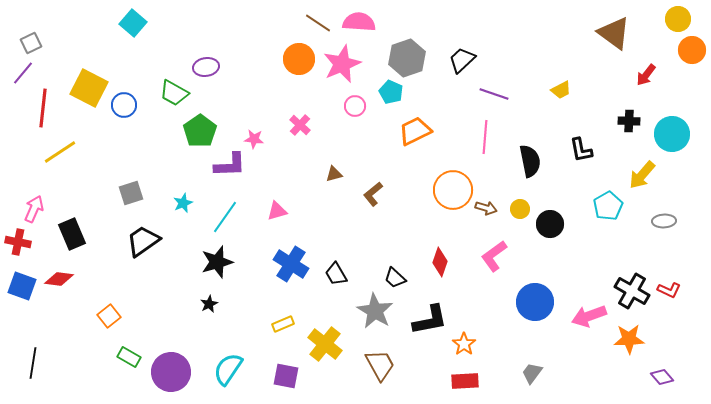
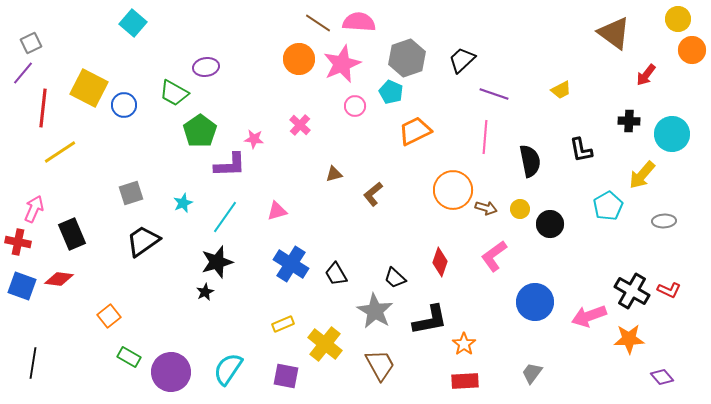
black star at (209, 304): moved 4 px left, 12 px up
